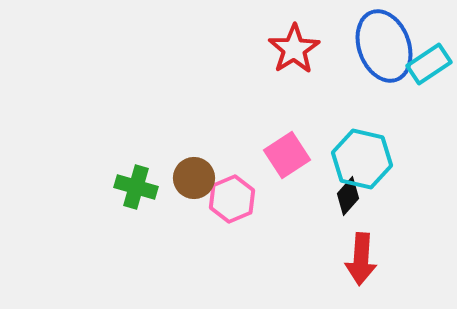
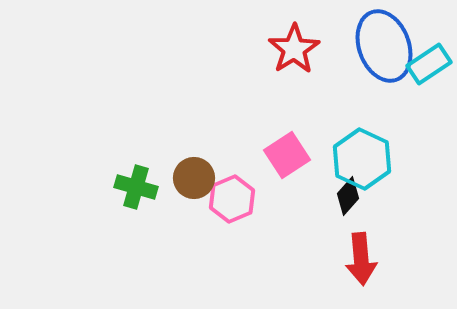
cyan hexagon: rotated 12 degrees clockwise
red arrow: rotated 9 degrees counterclockwise
